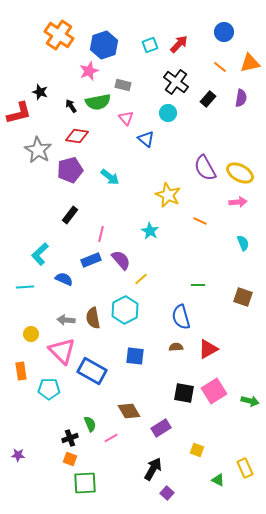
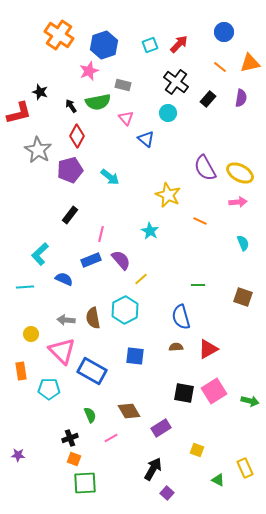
red diamond at (77, 136): rotated 70 degrees counterclockwise
green semicircle at (90, 424): moved 9 px up
orange square at (70, 459): moved 4 px right
